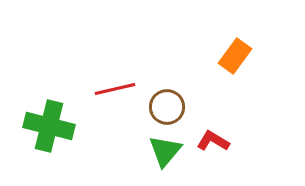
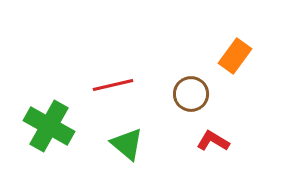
red line: moved 2 px left, 4 px up
brown circle: moved 24 px right, 13 px up
green cross: rotated 15 degrees clockwise
green triangle: moved 38 px left, 7 px up; rotated 30 degrees counterclockwise
